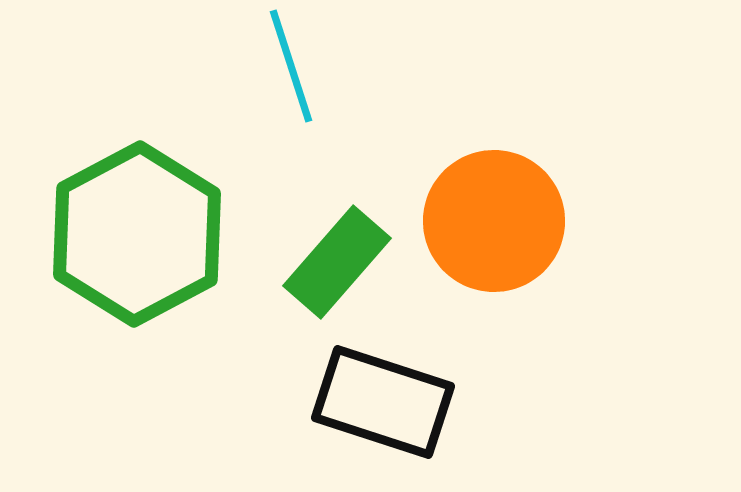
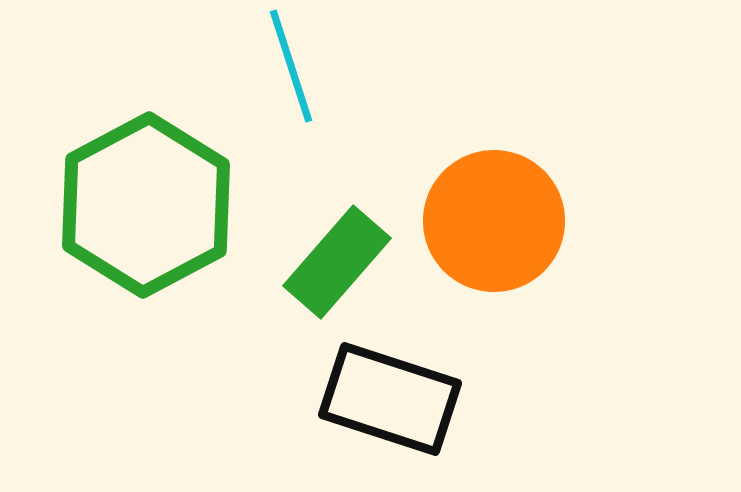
green hexagon: moved 9 px right, 29 px up
black rectangle: moved 7 px right, 3 px up
